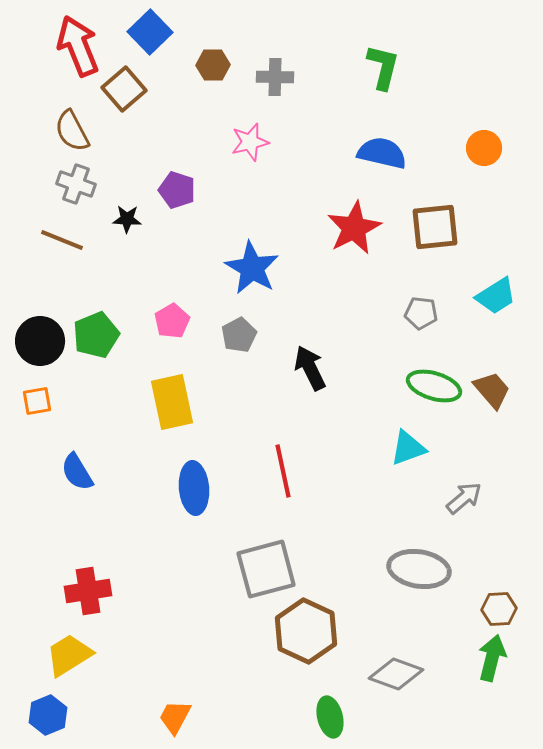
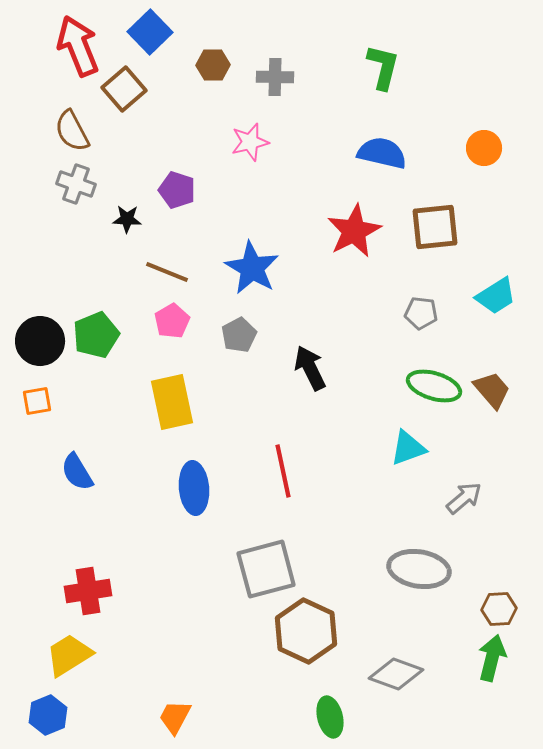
red star at (354, 228): moved 3 px down
brown line at (62, 240): moved 105 px right, 32 px down
